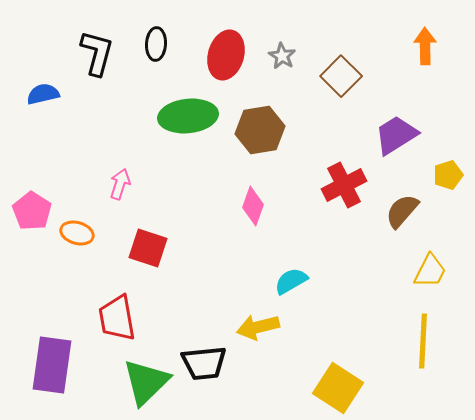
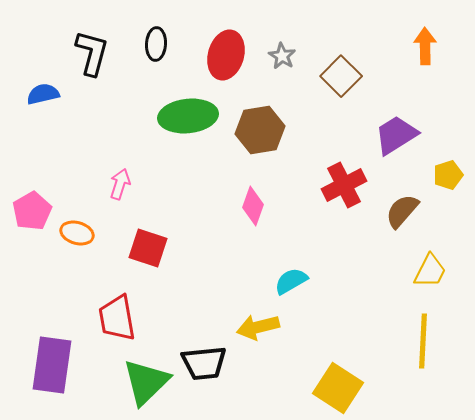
black L-shape: moved 5 px left
pink pentagon: rotated 9 degrees clockwise
